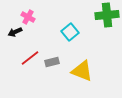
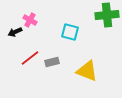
pink cross: moved 2 px right, 3 px down
cyan square: rotated 36 degrees counterclockwise
yellow triangle: moved 5 px right
